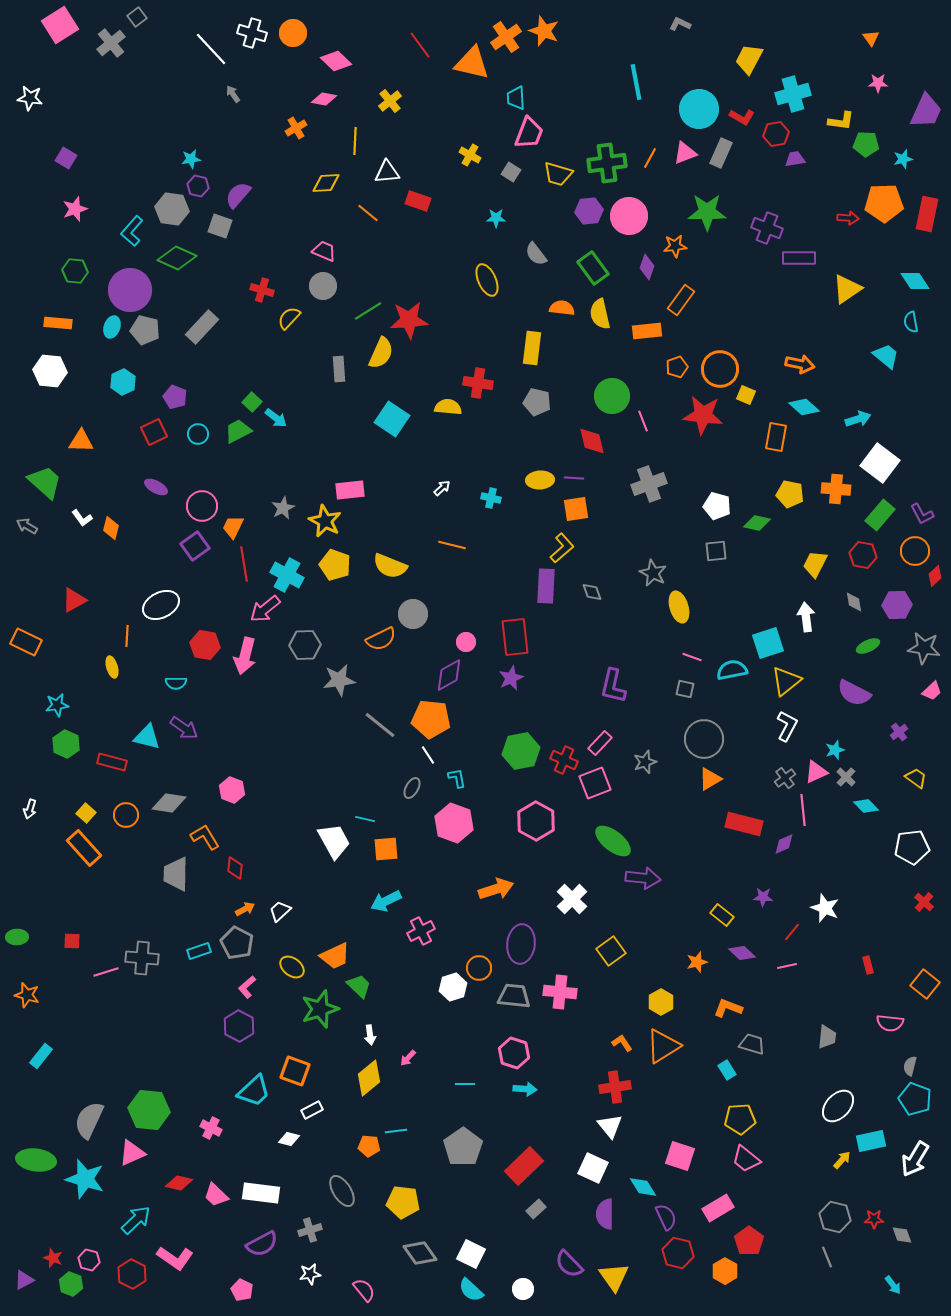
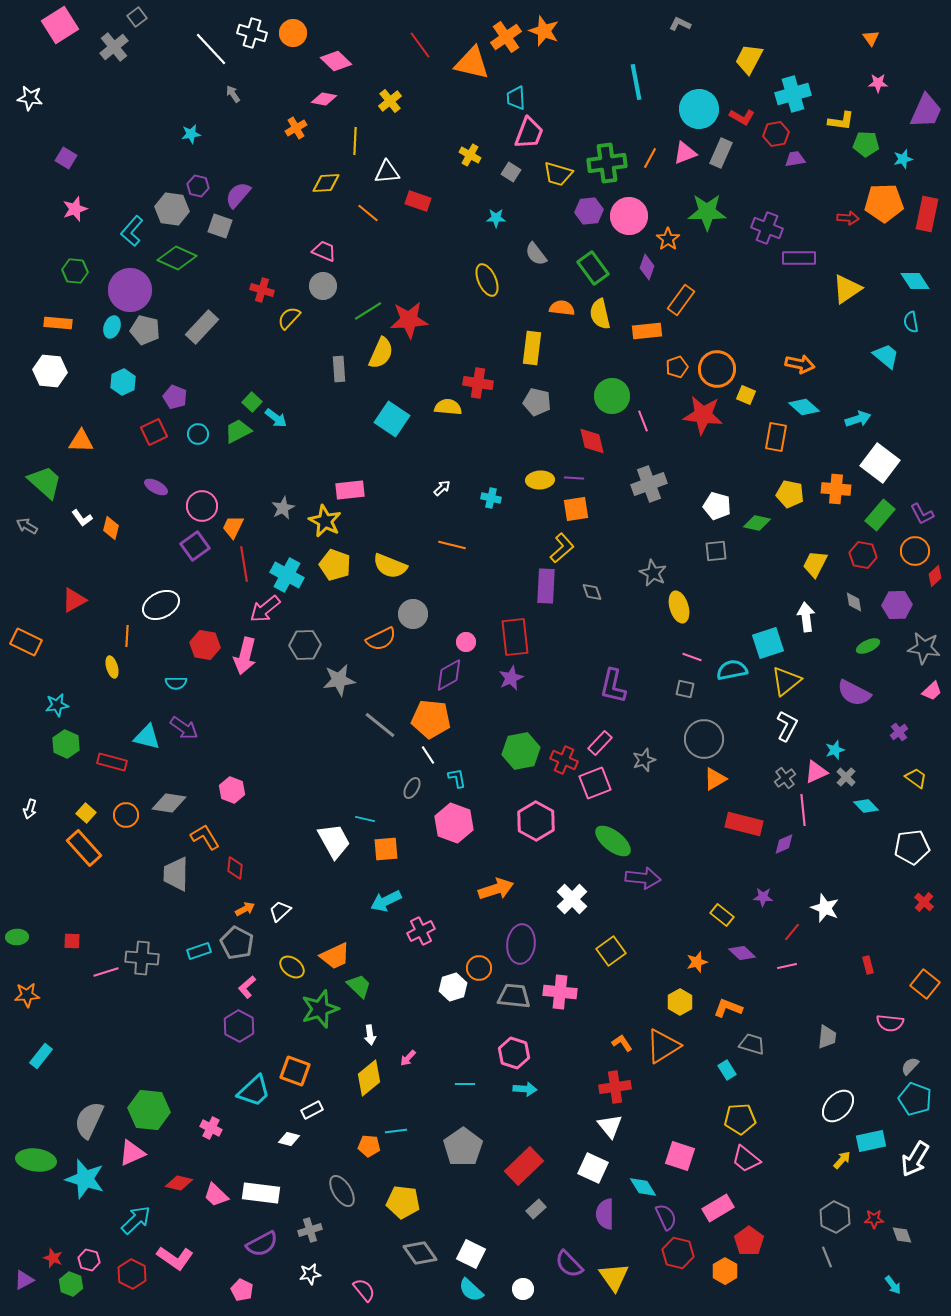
gray cross at (111, 43): moved 3 px right, 4 px down
cyan star at (191, 159): moved 25 px up
orange star at (675, 246): moved 7 px left, 7 px up; rotated 30 degrees counterclockwise
orange circle at (720, 369): moved 3 px left
gray star at (645, 762): moved 1 px left, 2 px up
orange triangle at (710, 779): moved 5 px right
orange star at (27, 995): rotated 20 degrees counterclockwise
yellow hexagon at (661, 1002): moved 19 px right
gray semicircle at (910, 1066): rotated 30 degrees clockwise
gray hexagon at (835, 1217): rotated 12 degrees clockwise
